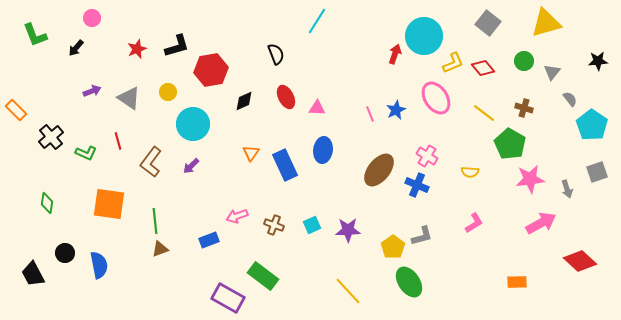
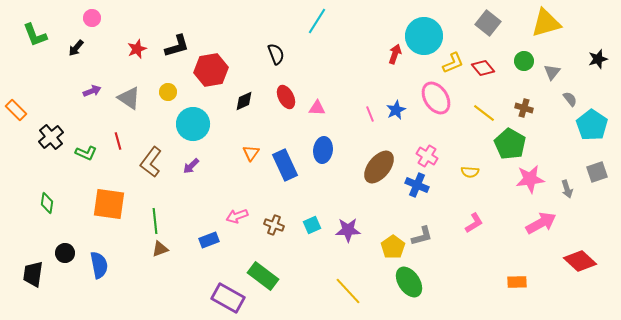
black star at (598, 61): moved 2 px up; rotated 12 degrees counterclockwise
brown ellipse at (379, 170): moved 3 px up
black trapezoid at (33, 274): rotated 36 degrees clockwise
